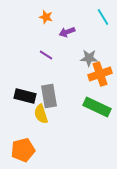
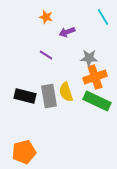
orange cross: moved 5 px left, 3 px down
green rectangle: moved 6 px up
yellow semicircle: moved 25 px right, 22 px up
orange pentagon: moved 1 px right, 2 px down
